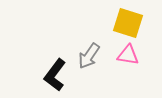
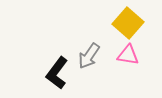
yellow square: rotated 24 degrees clockwise
black L-shape: moved 2 px right, 2 px up
